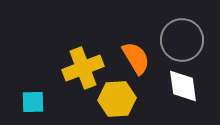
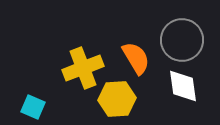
cyan square: moved 5 px down; rotated 25 degrees clockwise
